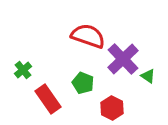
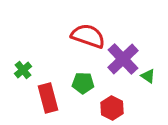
green pentagon: rotated 20 degrees counterclockwise
red rectangle: moved 1 px up; rotated 20 degrees clockwise
